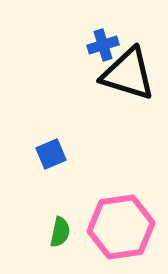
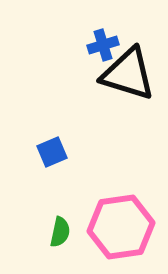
blue square: moved 1 px right, 2 px up
